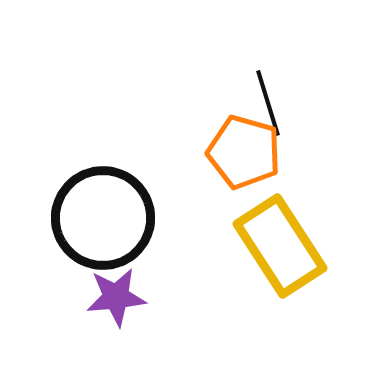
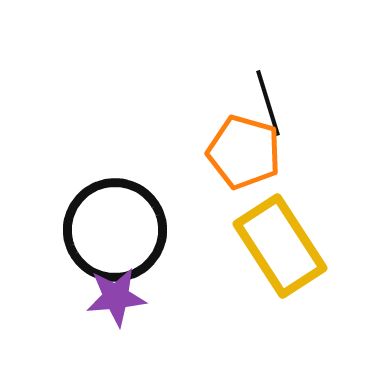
black circle: moved 12 px right, 12 px down
